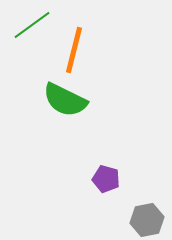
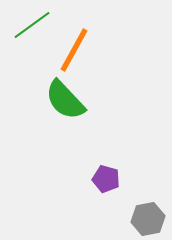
orange line: rotated 15 degrees clockwise
green semicircle: rotated 21 degrees clockwise
gray hexagon: moved 1 px right, 1 px up
